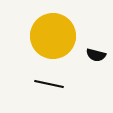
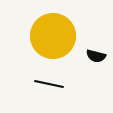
black semicircle: moved 1 px down
